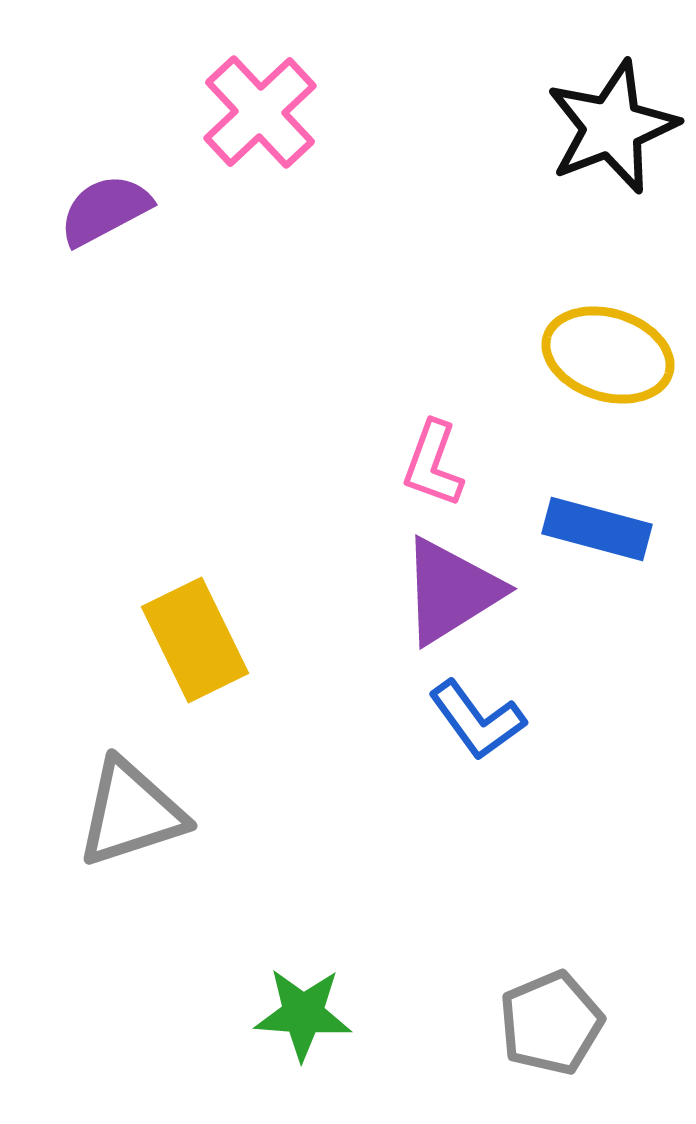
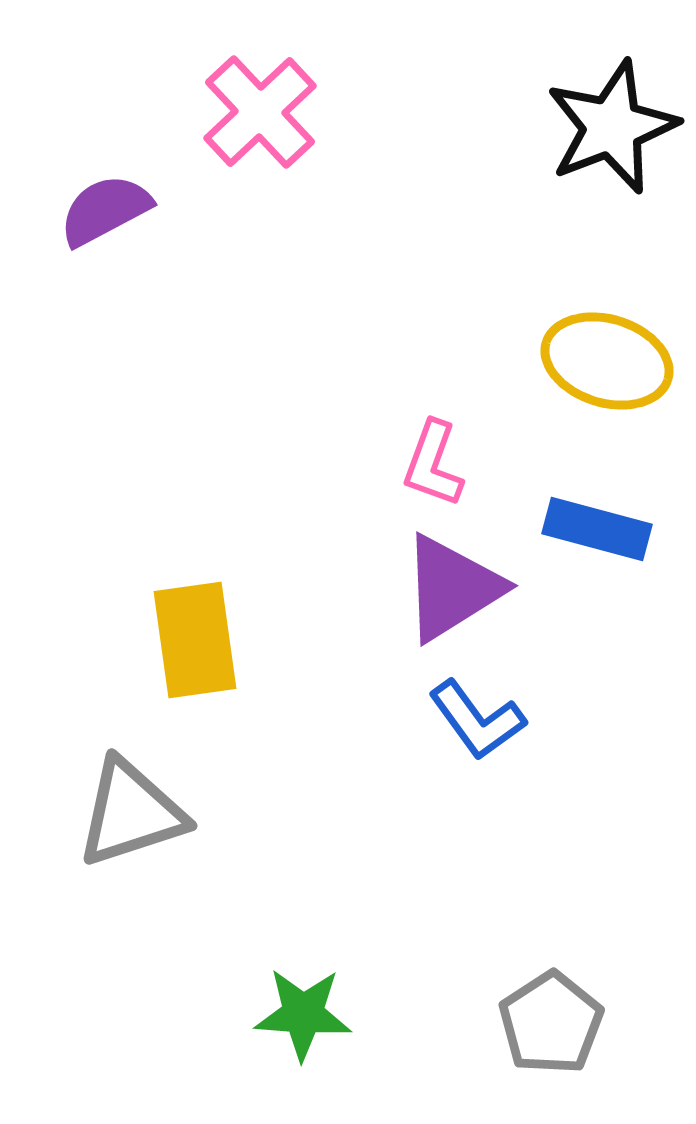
yellow ellipse: moved 1 px left, 6 px down
purple triangle: moved 1 px right, 3 px up
yellow rectangle: rotated 18 degrees clockwise
gray pentagon: rotated 10 degrees counterclockwise
